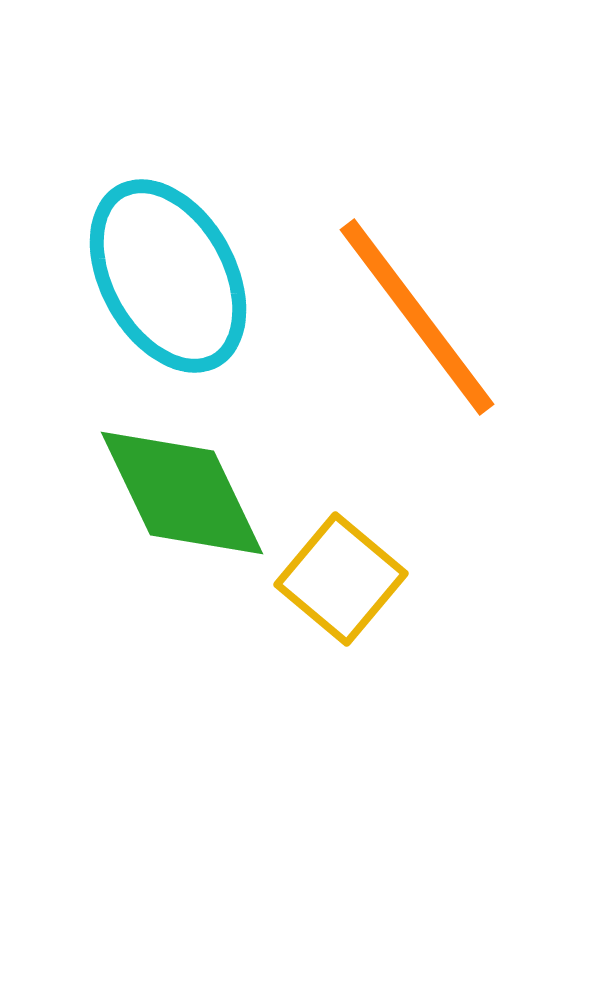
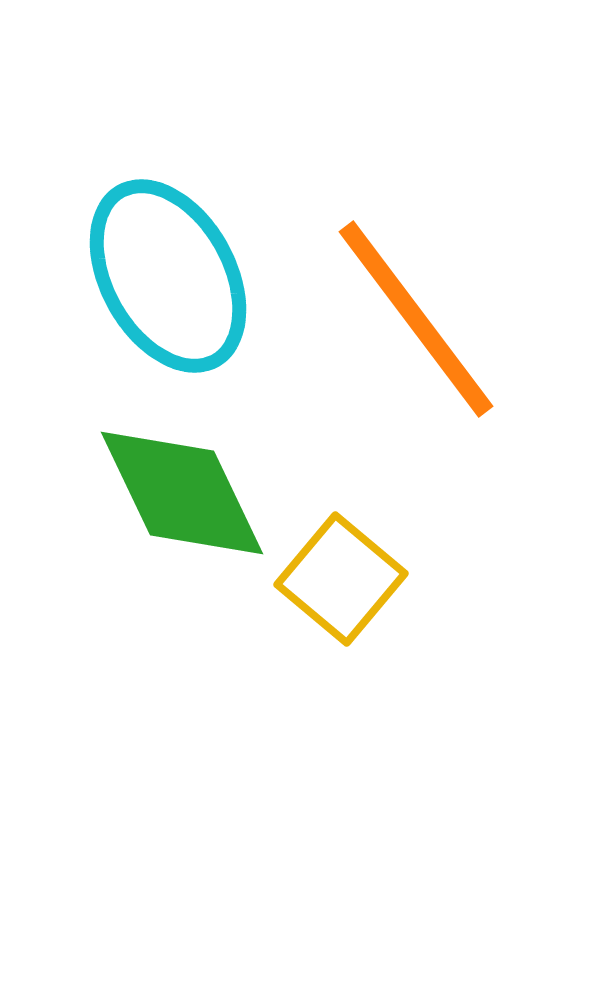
orange line: moved 1 px left, 2 px down
